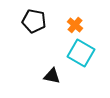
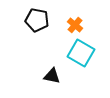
black pentagon: moved 3 px right, 1 px up
